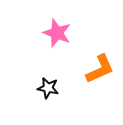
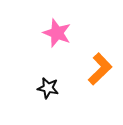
orange L-shape: rotated 20 degrees counterclockwise
